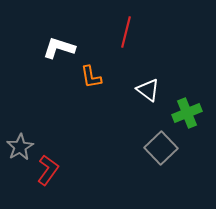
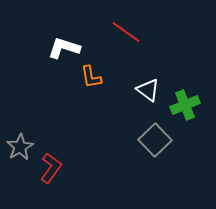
red line: rotated 68 degrees counterclockwise
white L-shape: moved 5 px right
green cross: moved 2 px left, 8 px up
gray square: moved 6 px left, 8 px up
red L-shape: moved 3 px right, 2 px up
